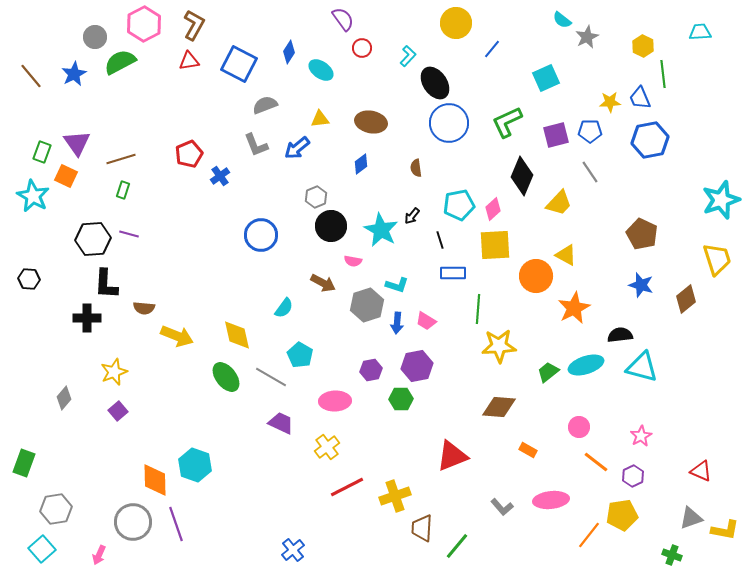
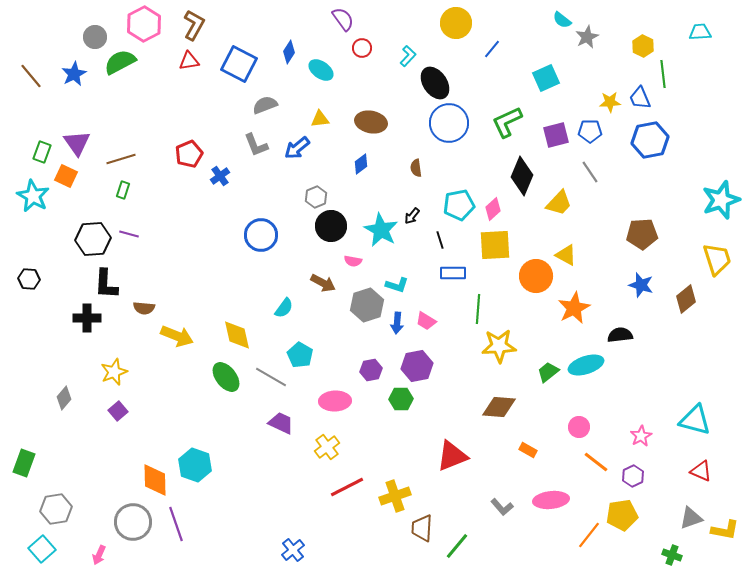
brown pentagon at (642, 234): rotated 28 degrees counterclockwise
cyan triangle at (642, 367): moved 53 px right, 53 px down
